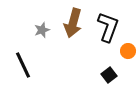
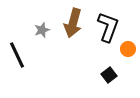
orange circle: moved 2 px up
black line: moved 6 px left, 10 px up
